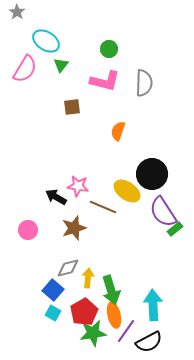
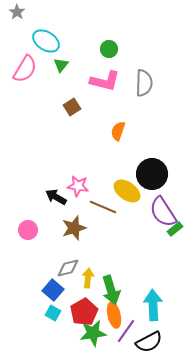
brown square: rotated 24 degrees counterclockwise
